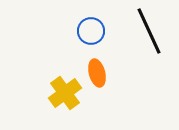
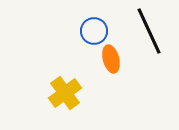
blue circle: moved 3 px right
orange ellipse: moved 14 px right, 14 px up
